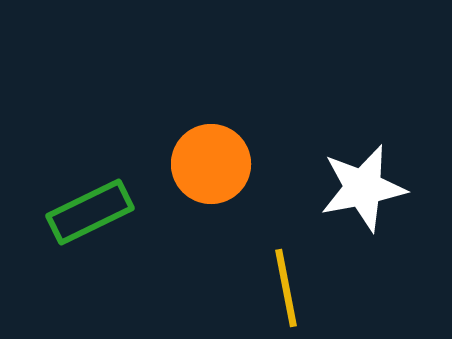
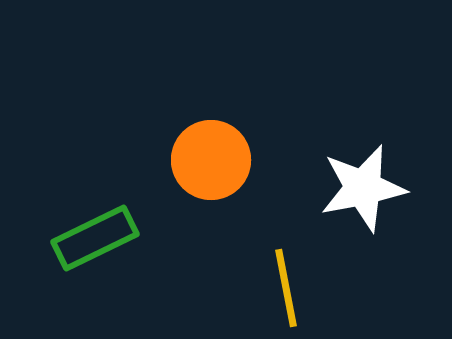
orange circle: moved 4 px up
green rectangle: moved 5 px right, 26 px down
